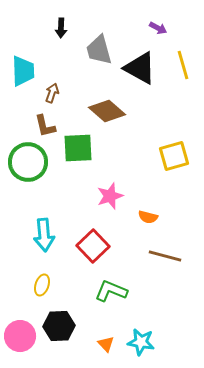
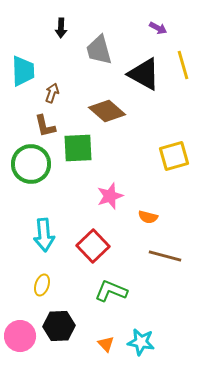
black triangle: moved 4 px right, 6 px down
green circle: moved 3 px right, 2 px down
